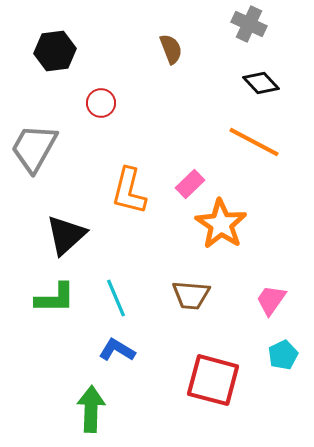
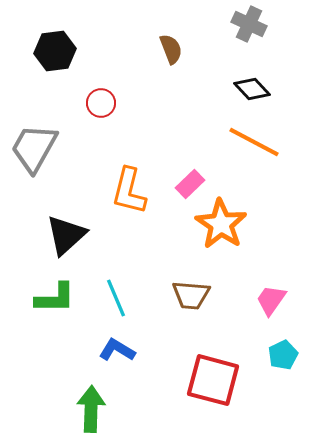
black diamond: moved 9 px left, 6 px down
